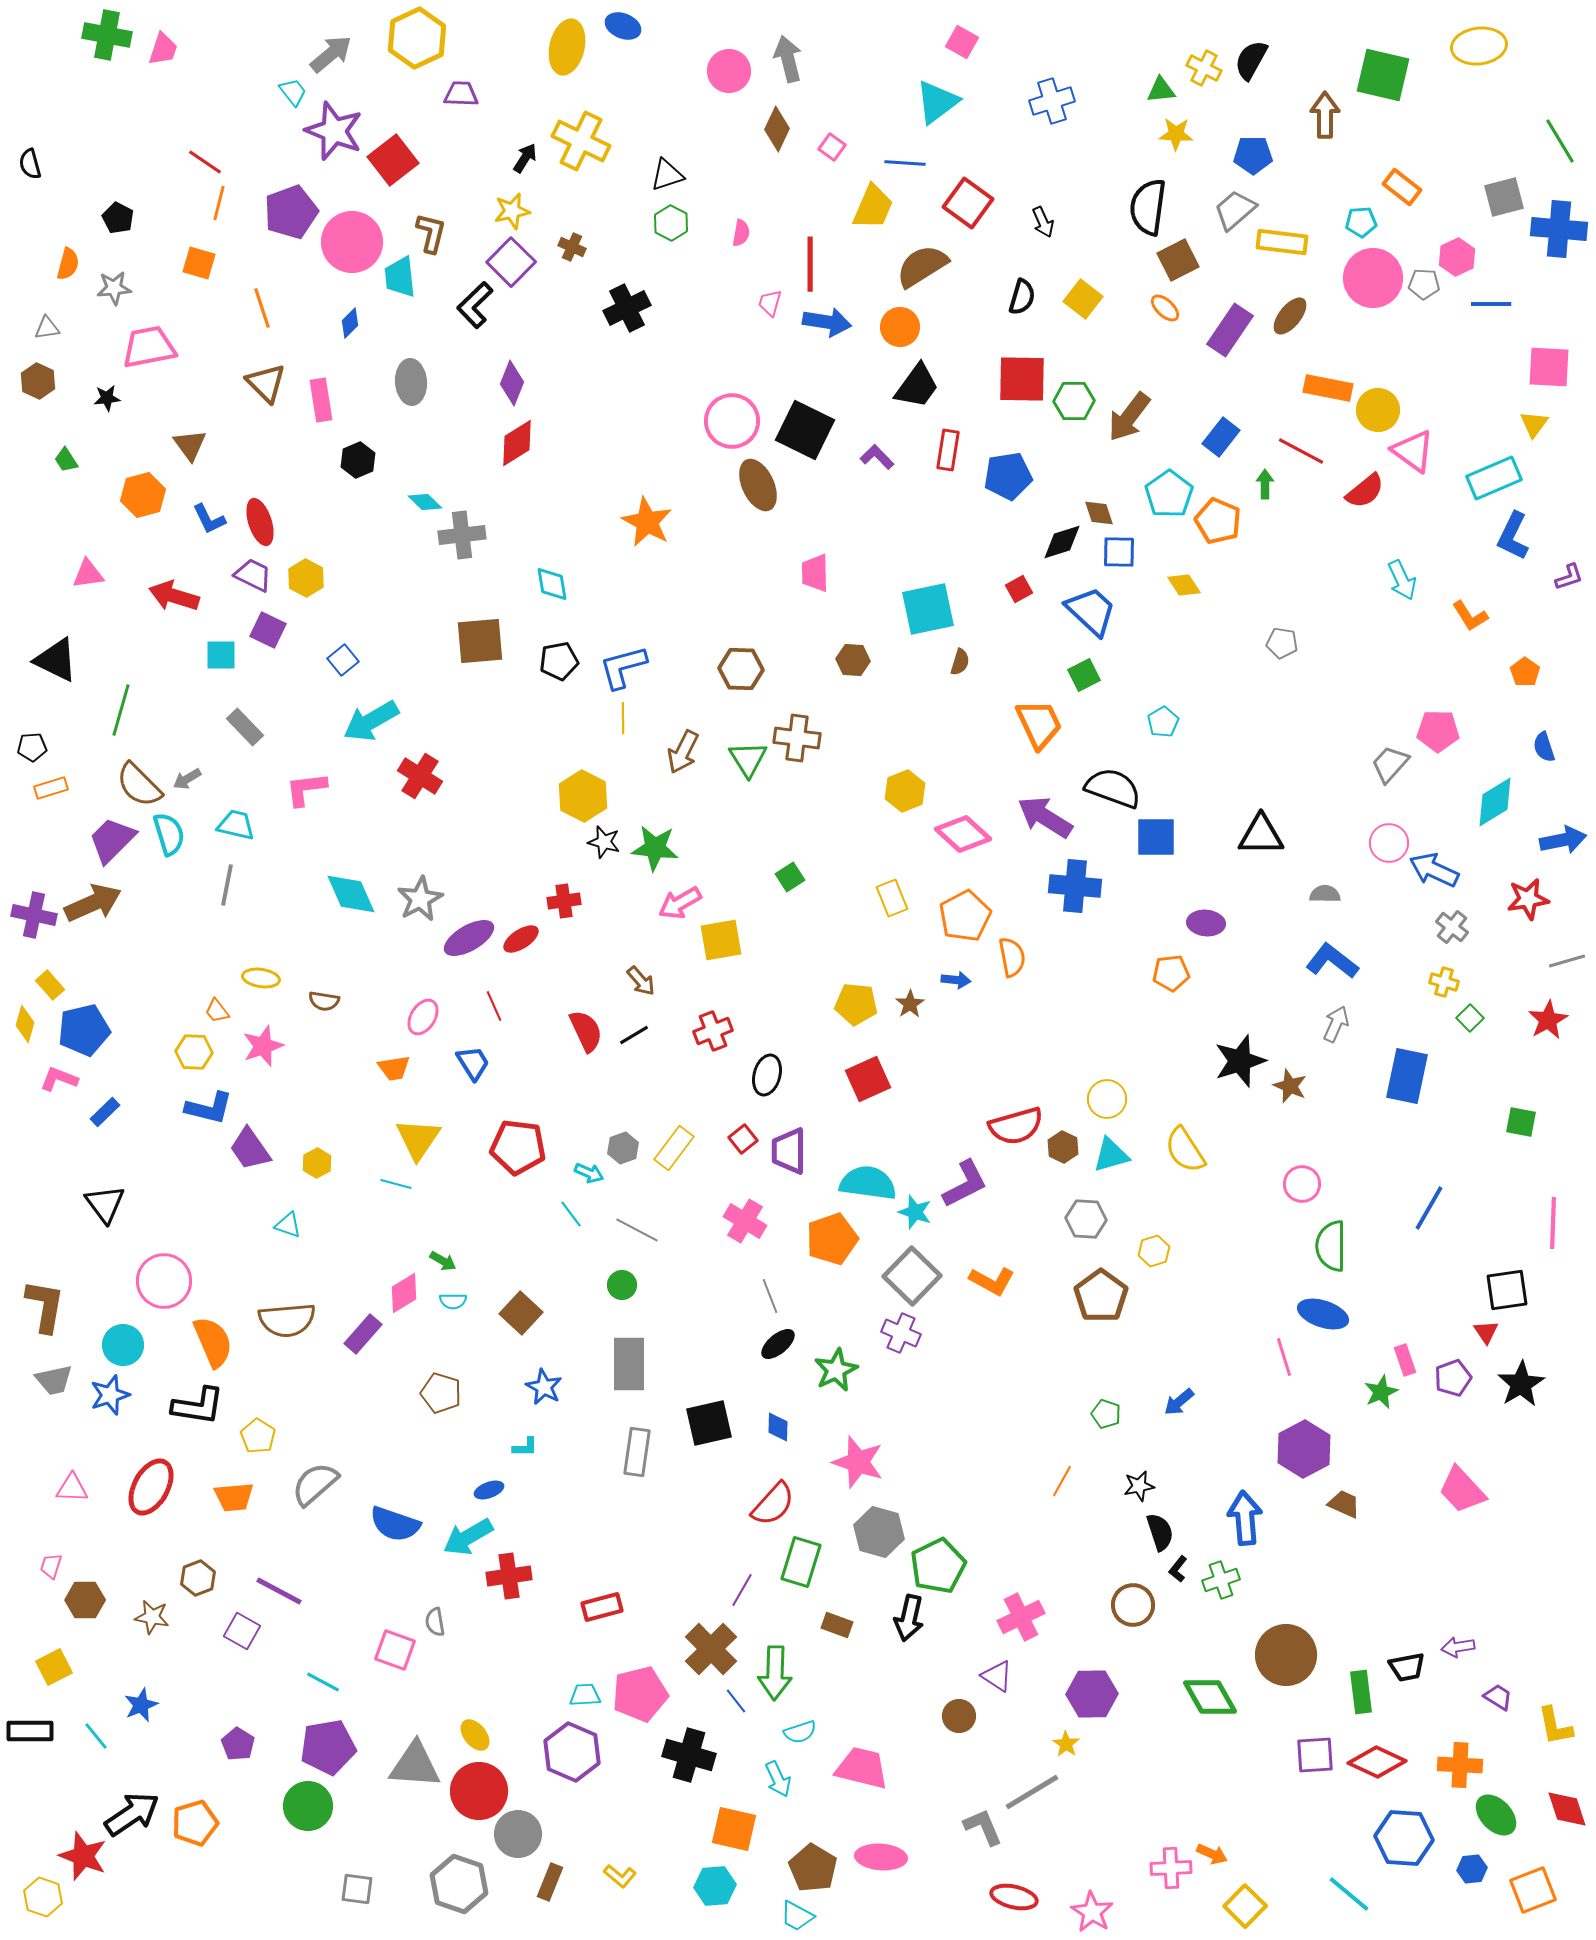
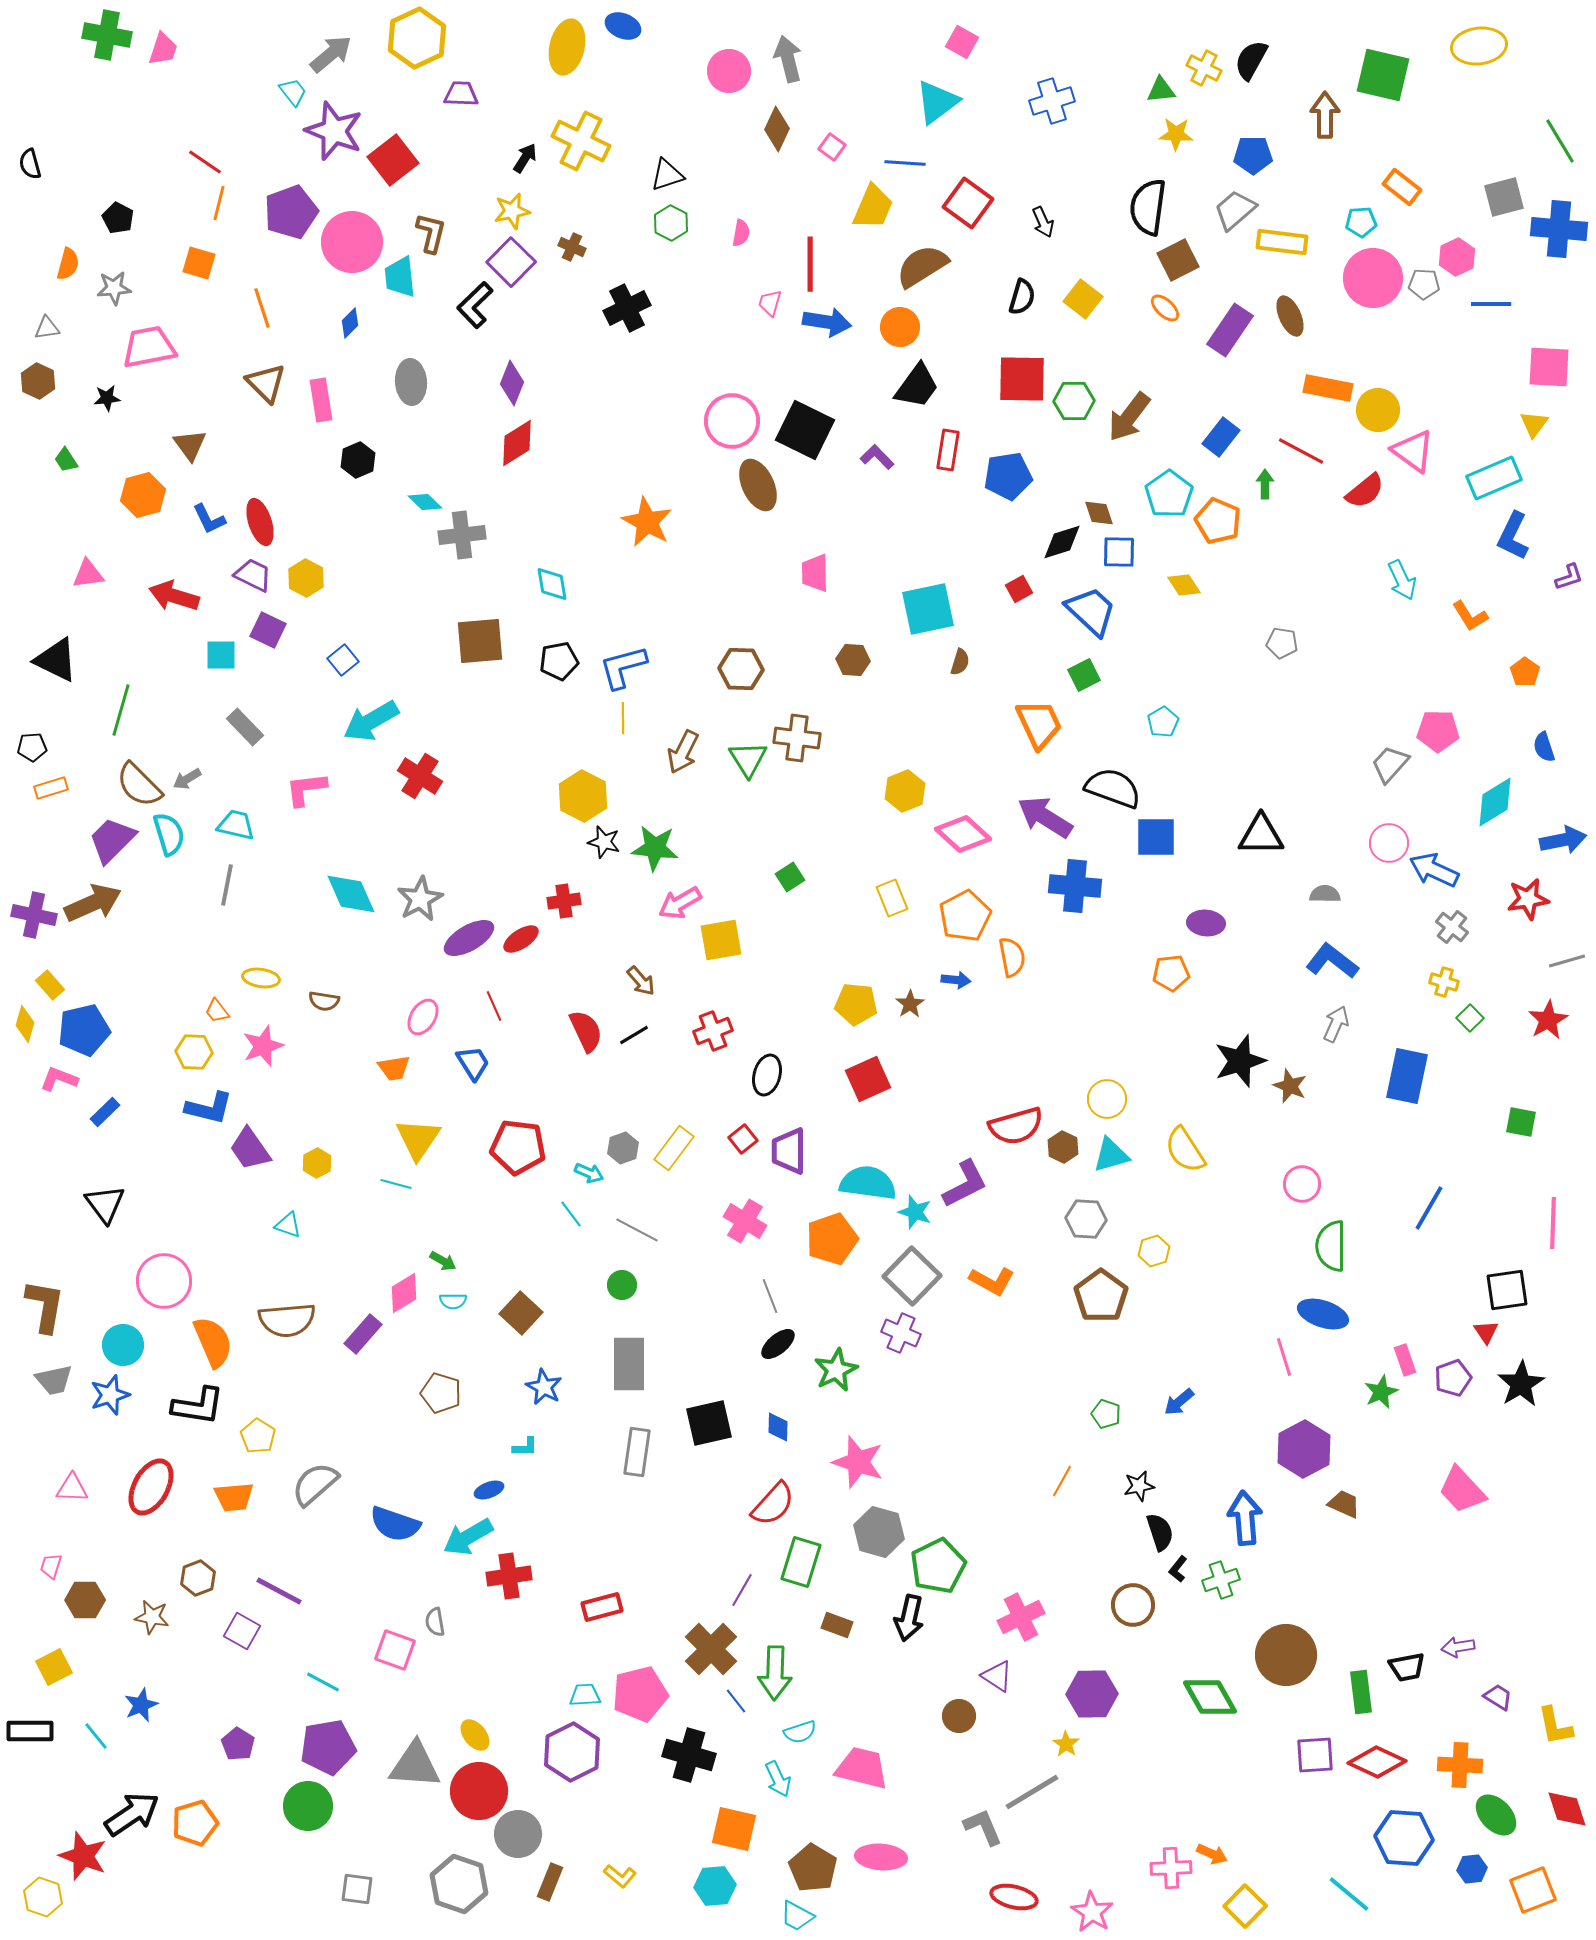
brown ellipse at (1290, 316): rotated 63 degrees counterclockwise
purple hexagon at (572, 1752): rotated 10 degrees clockwise
